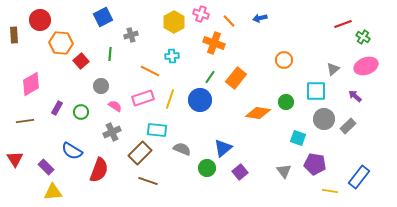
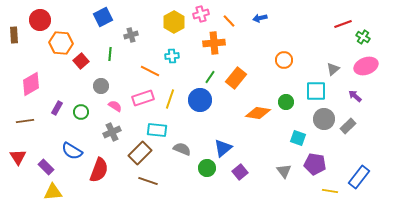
pink cross at (201, 14): rotated 35 degrees counterclockwise
orange cross at (214, 43): rotated 25 degrees counterclockwise
red triangle at (15, 159): moved 3 px right, 2 px up
